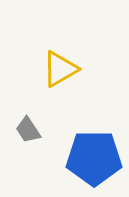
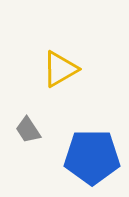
blue pentagon: moved 2 px left, 1 px up
